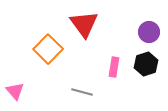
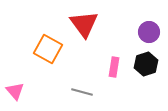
orange square: rotated 16 degrees counterclockwise
